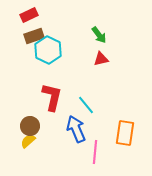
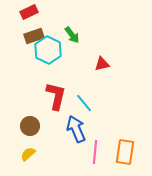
red rectangle: moved 3 px up
green arrow: moved 27 px left
red triangle: moved 1 px right, 5 px down
red L-shape: moved 4 px right, 1 px up
cyan line: moved 2 px left, 2 px up
orange rectangle: moved 19 px down
yellow semicircle: moved 13 px down
